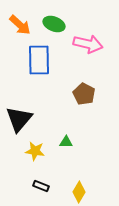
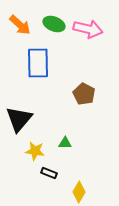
pink arrow: moved 15 px up
blue rectangle: moved 1 px left, 3 px down
green triangle: moved 1 px left, 1 px down
black rectangle: moved 8 px right, 13 px up
